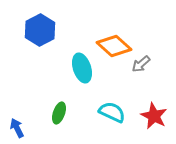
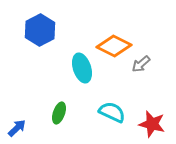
orange diamond: rotated 16 degrees counterclockwise
red star: moved 2 px left, 8 px down; rotated 12 degrees counterclockwise
blue arrow: rotated 72 degrees clockwise
